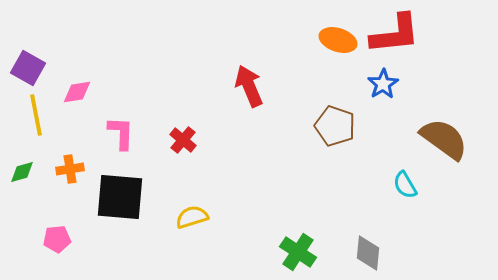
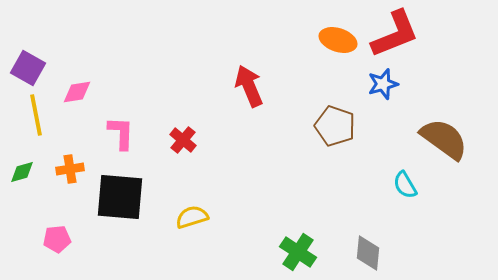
red L-shape: rotated 16 degrees counterclockwise
blue star: rotated 16 degrees clockwise
